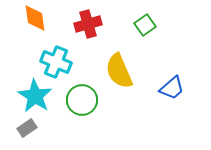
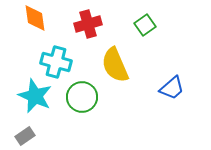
cyan cross: rotated 8 degrees counterclockwise
yellow semicircle: moved 4 px left, 6 px up
cyan star: rotated 8 degrees counterclockwise
green circle: moved 3 px up
gray rectangle: moved 2 px left, 8 px down
